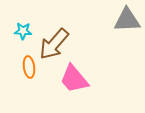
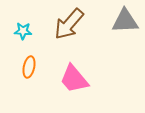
gray triangle: moved 2 px left, 1 px down
brown arrow: moved 15 px right, 20 px up
orange ellipse: rotated 20 degrees clockwise
